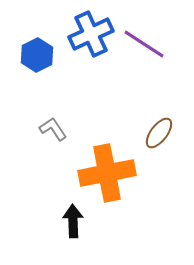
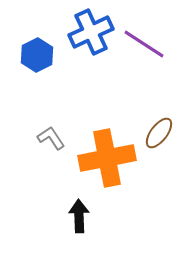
blue cross: moved 2 px up
gray L-shape: moved 2 px left, 9 px down
orange cross: moved 15 px up
black arrow: moved 6 px right, 5 px up
